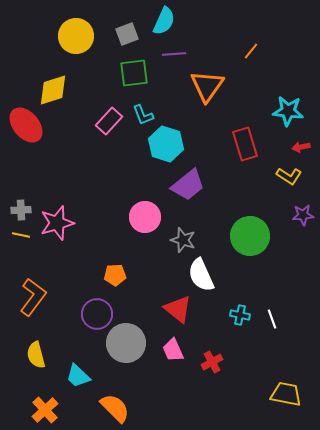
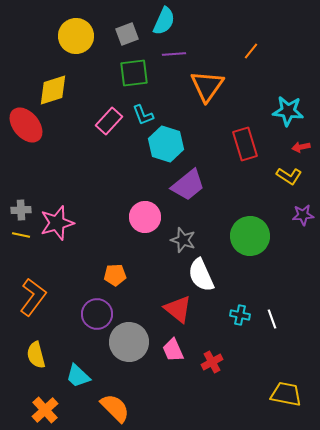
gray circle: moved 3 px right, 1 px up
